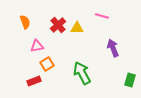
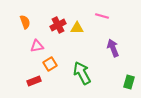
red cross: rotated 14 degrees clockwise
orange square: moved 3 px right
green rectangle: moved 1 px left, 2 px down
